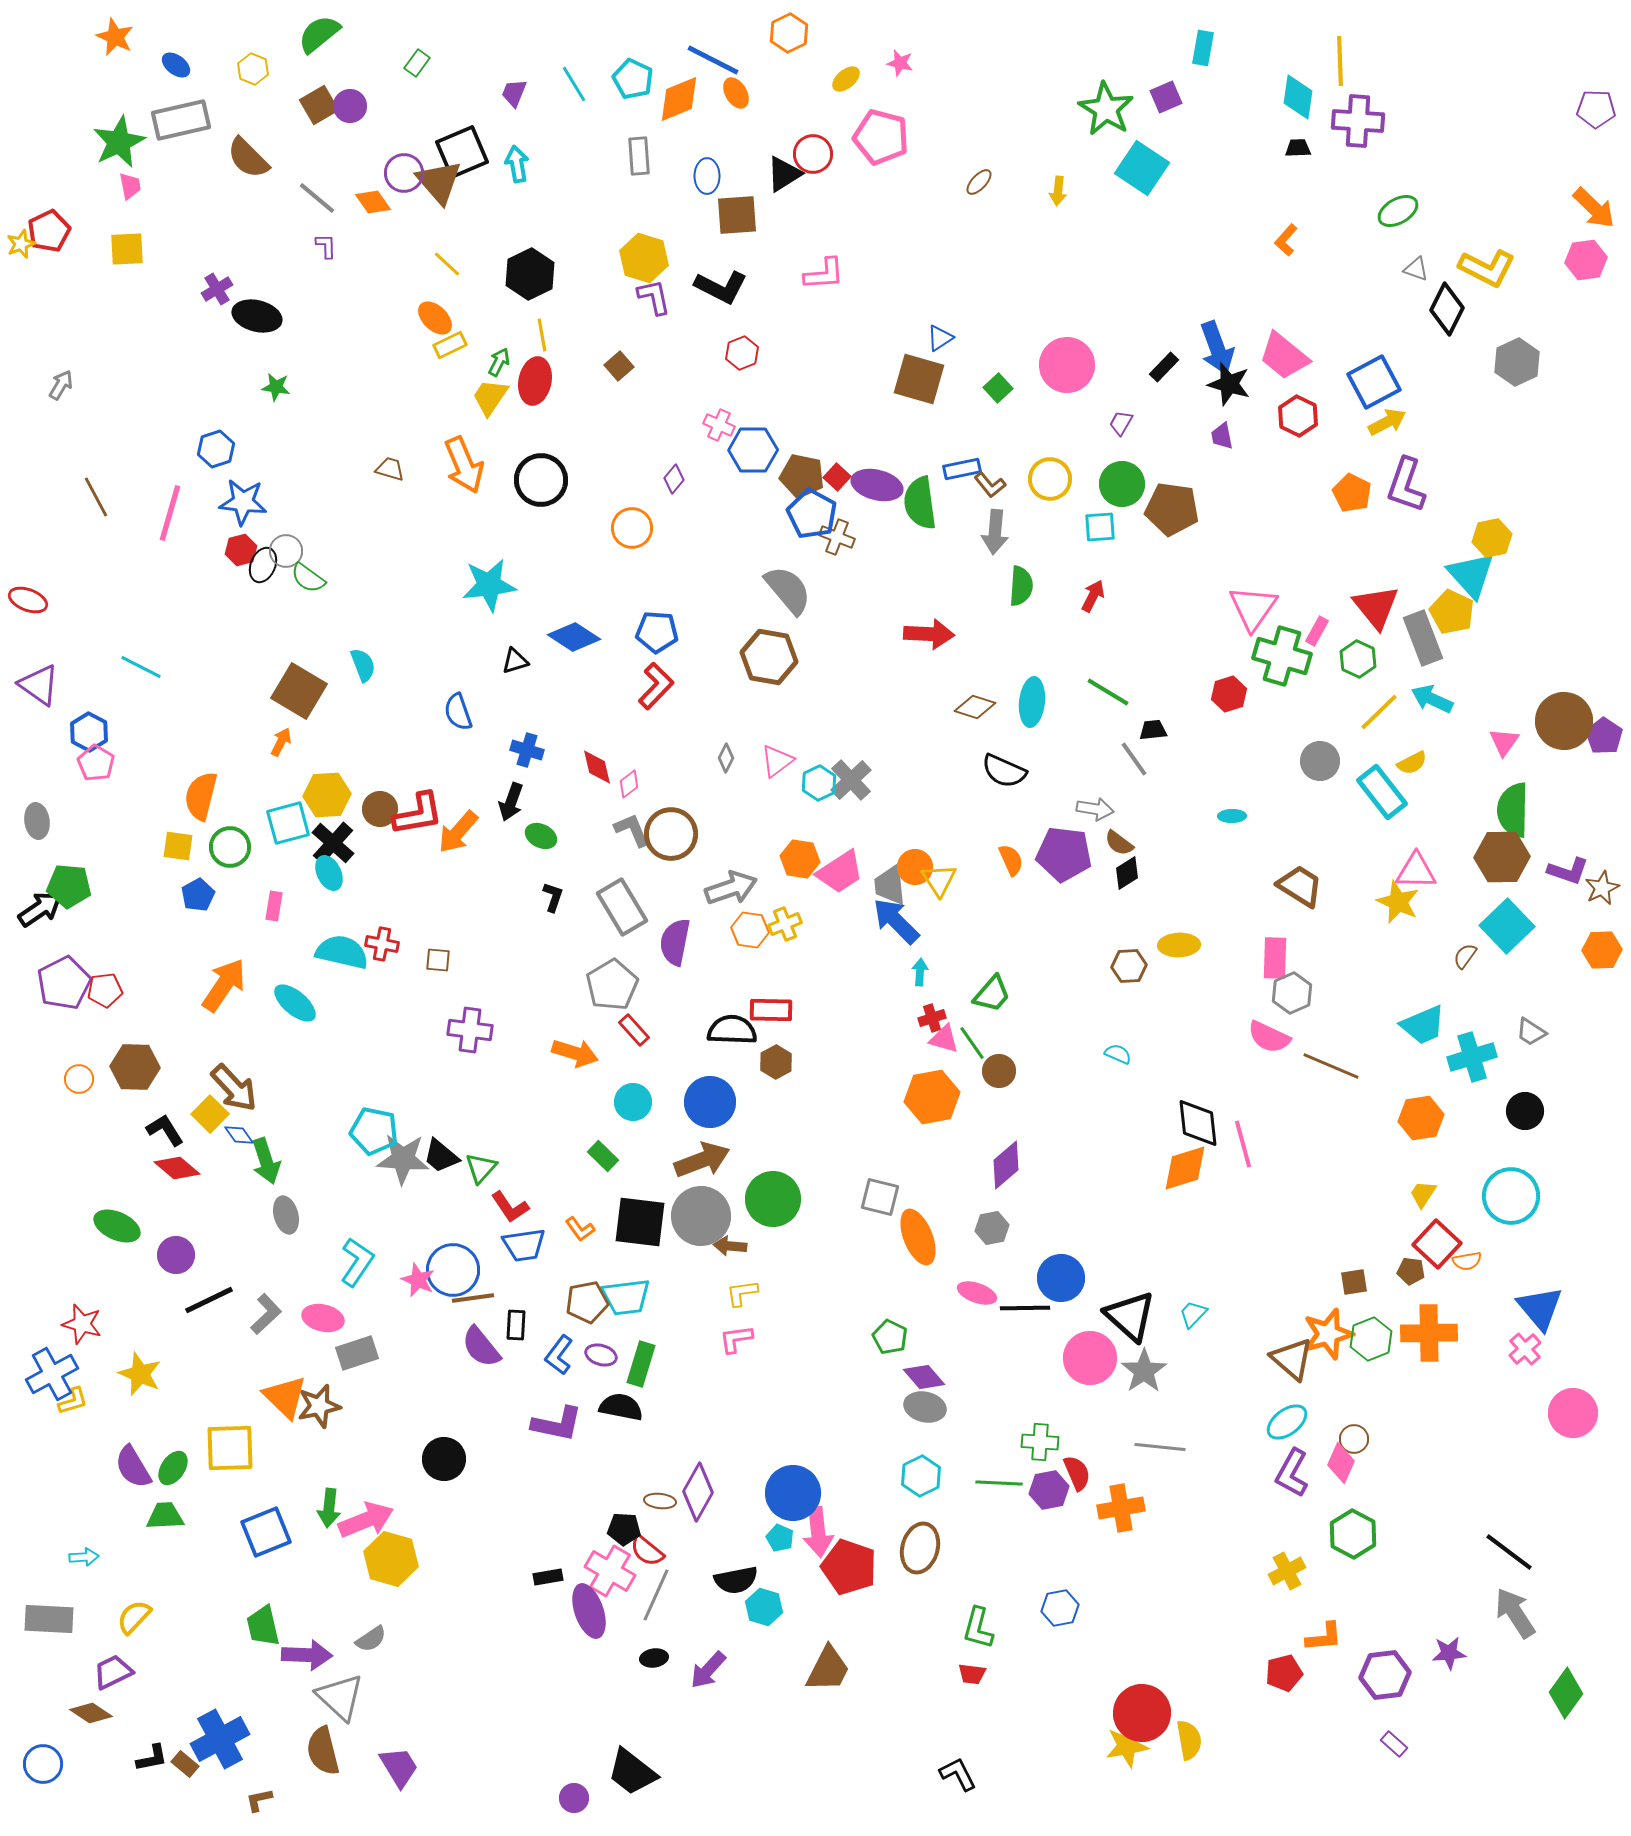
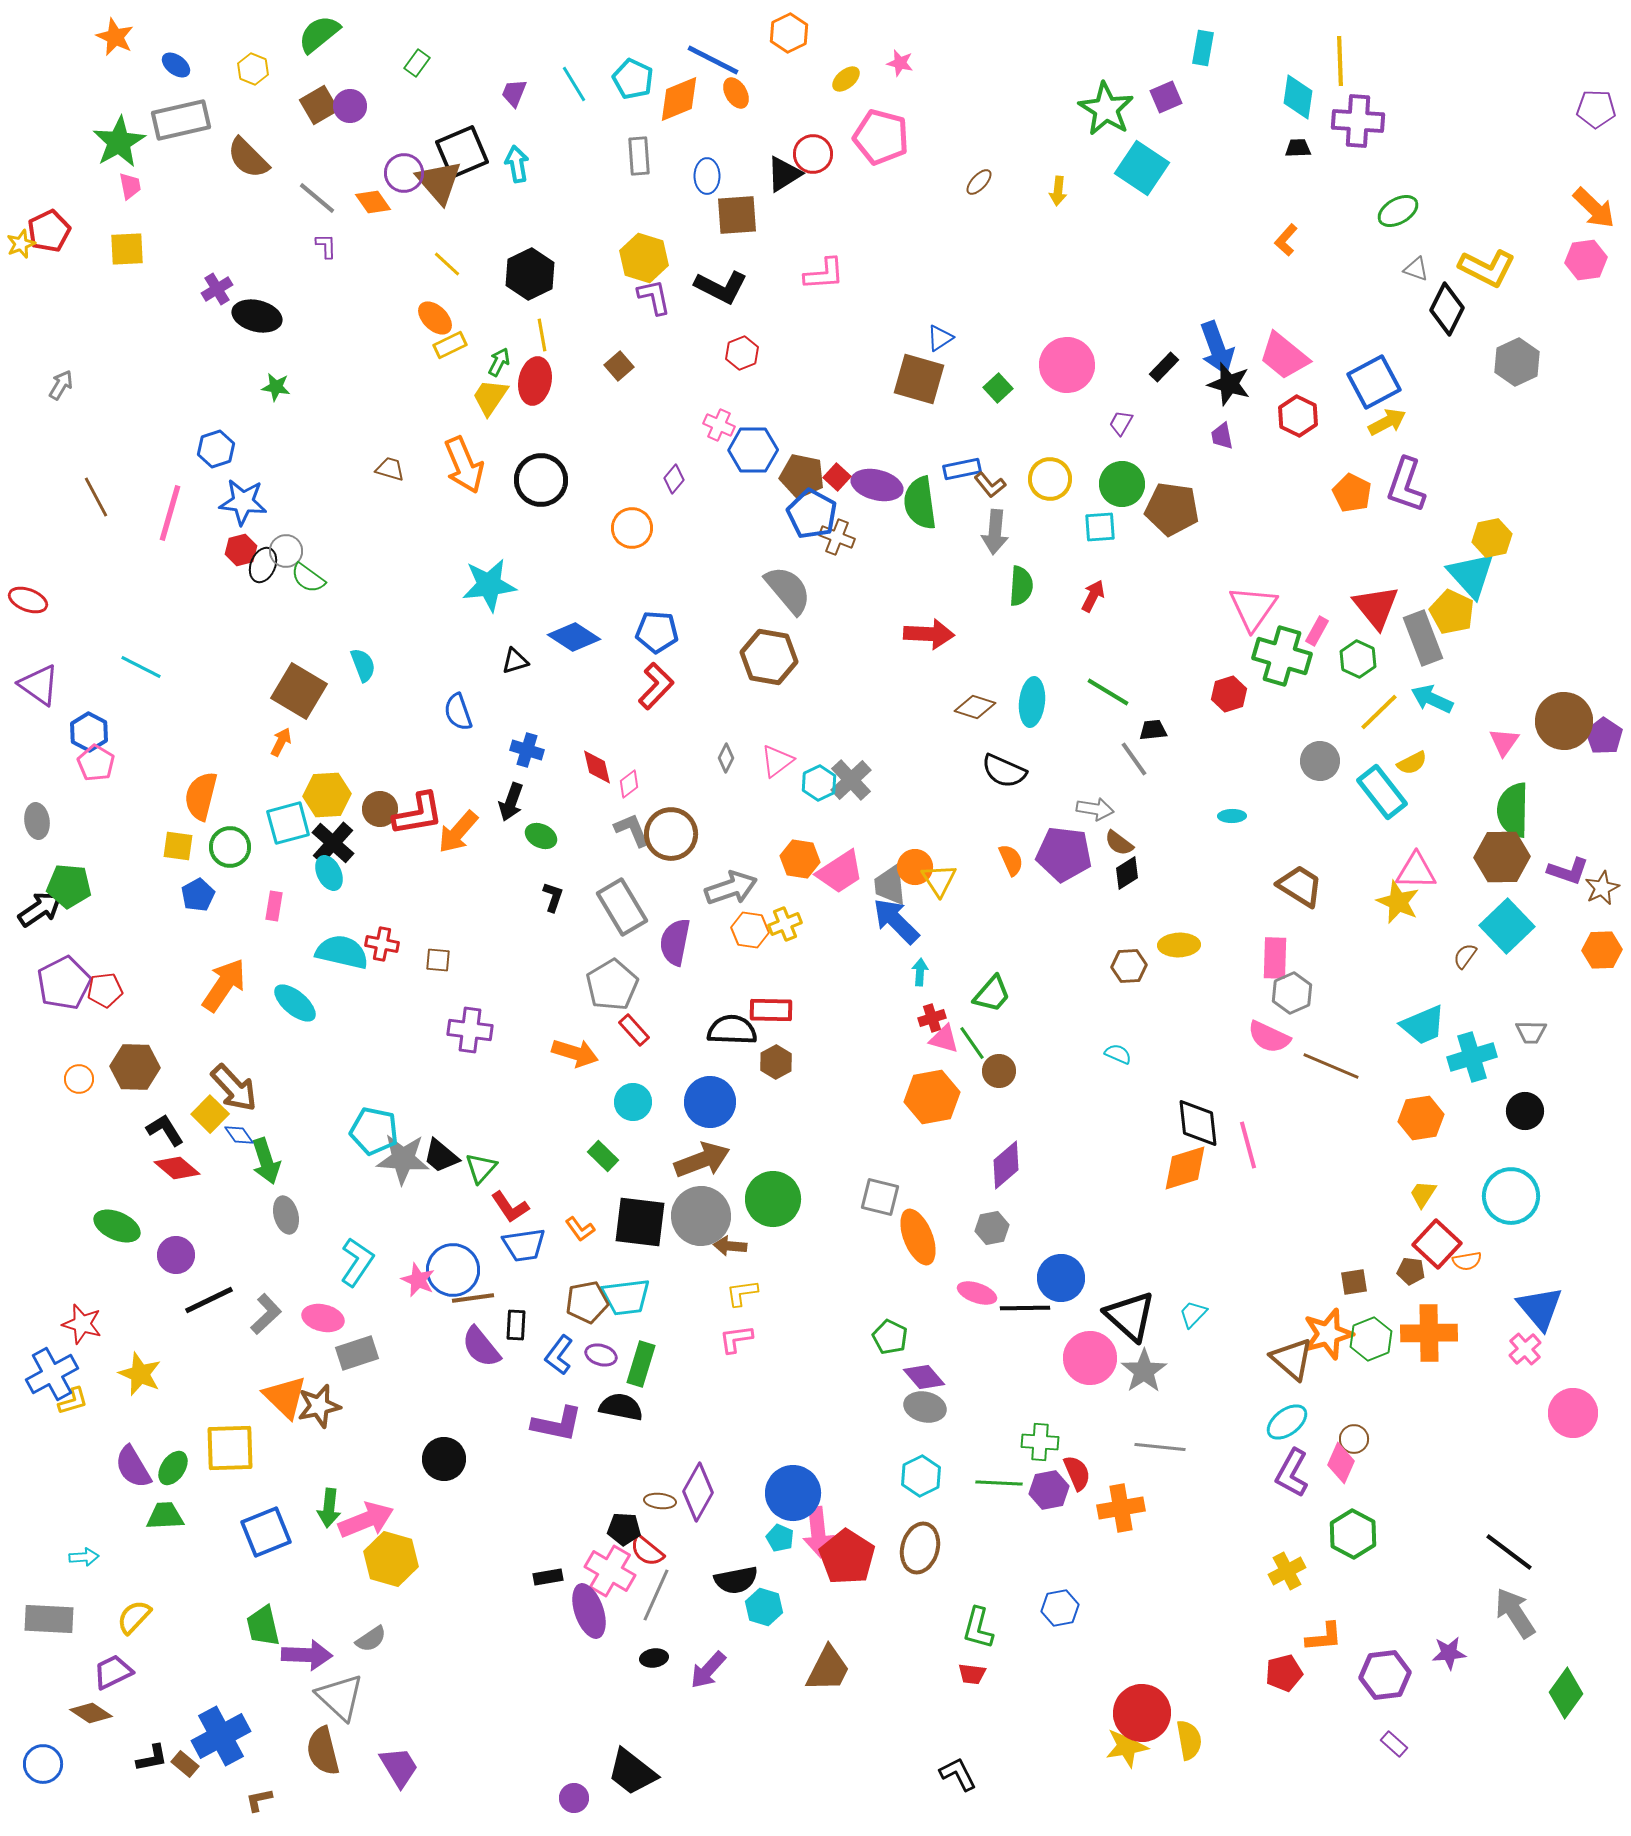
green star at (119, 142): rotated 4 degrees counterclockwise
gray trapezoid at (1531, 1032): rotated 32 degrees counterclockwise
pink line at (1243, 1144): moved 5 px right, 1 px down
red pentagon at (849, 1567): moved 2 px left, 10 px up; rotated 14 degrees clockwise
blue cross at (220, 1739): moved 1 px right, 3 px up
